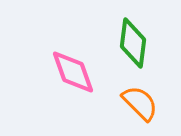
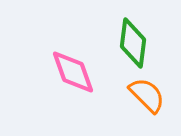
orange semicircle: moved 7 px right, 8 px up
